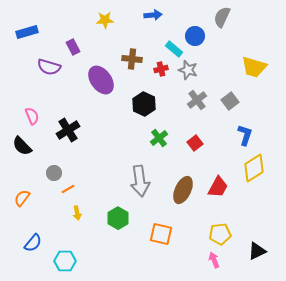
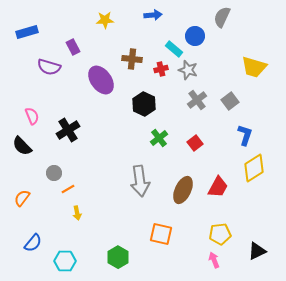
green hexagon: moved 39 px down
